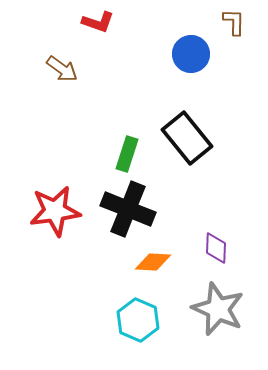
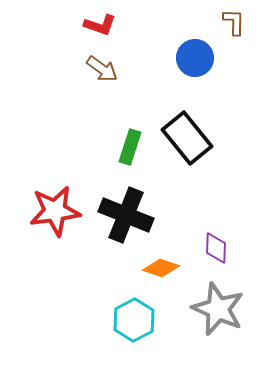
red L-shape: moved 2 px right, 3 px down
blue circle: moved 4 px right, 4 px down
brown arrow: moved 40 px right
green rectangle: moved 3 px right, 7 px up
black cross: moved 2 px left, 6 px down
orange diamond: moved 8 px right, 6 px down; rotated 15 degrees clockwise
cyan hexagon: moved 4 px left; rotated 9 degrees clockwise
